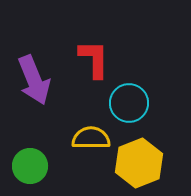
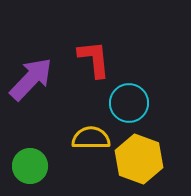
red L-shape: rotated 6 degrees counterclockwise
purple arrow: moved 3 px left, 1 px up; rotated 114 degrees counterclockwise
yellow hexagon: moved 4 px up; rotated 18 degrees counterclockwise
